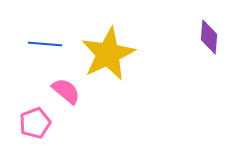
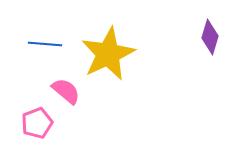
purple diamond: moved 1 px right; rotated 12 degrees clockwise
pink pentagon: moved 2 px right
